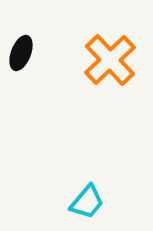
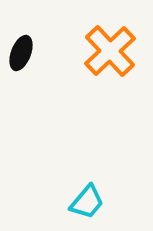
orange cross: moved 9 px up
